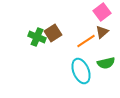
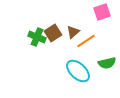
pink square: rotated 18 degrees clockwise
brown triangle: moved 29 px left
green semicircle: moved 1 px right
cyan ellipse: moved 3 px left; rotated 25 degrees counterclockwise
